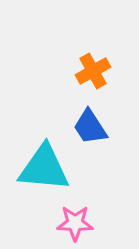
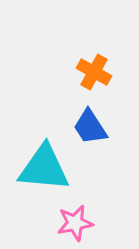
orange cross: moved 1 px right, 1 px down; rotated 32 degrees counterclockwise
pink star: rotated 12 degrees counterclockwise
